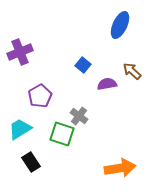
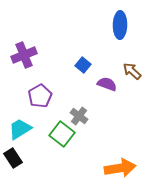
blue ellipse: rotated 24 degrees counterclockwise
purple cross: moved 4 px right, 3 px down
purple semicircle: rotated 30 degrees clockwise
green square: rotated 20 degrees clockwise
black rectangle: moved 18 px left, 4 px up
